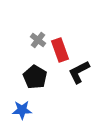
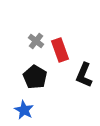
gray cross: moved 2 px left, 1 px down
black L-shape: moved 5 px right, 3 px down; rotated 40 degrees counterclockwise
blue star: moved 2 px right; rotated 30 degrees clockwise
